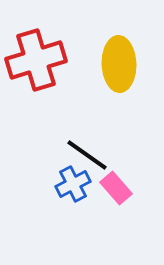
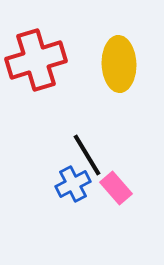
black line: rotated 24 degrees clockwise
